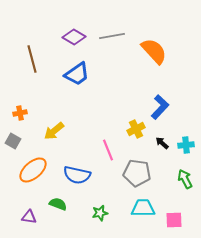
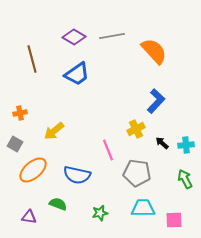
blue L-shape: moved 4 px left, 6 px up
gray square: moved 2 px right, 3 px down
